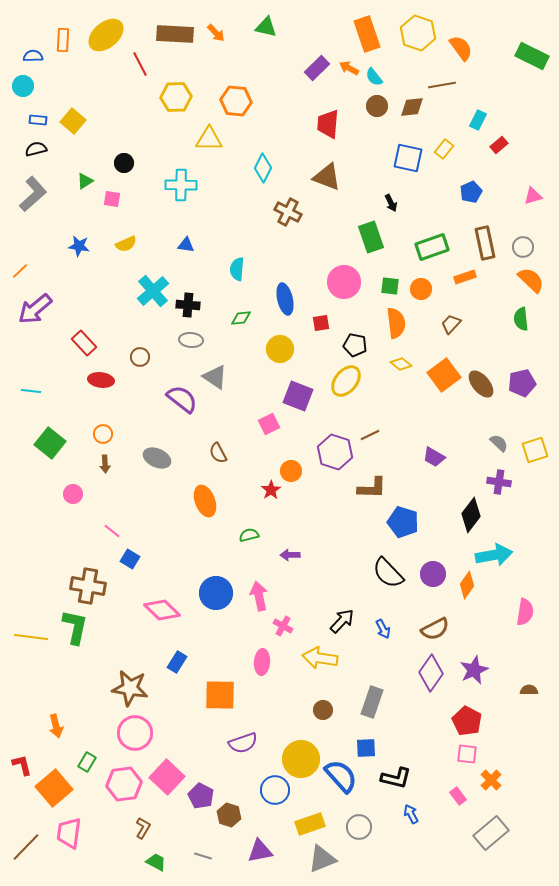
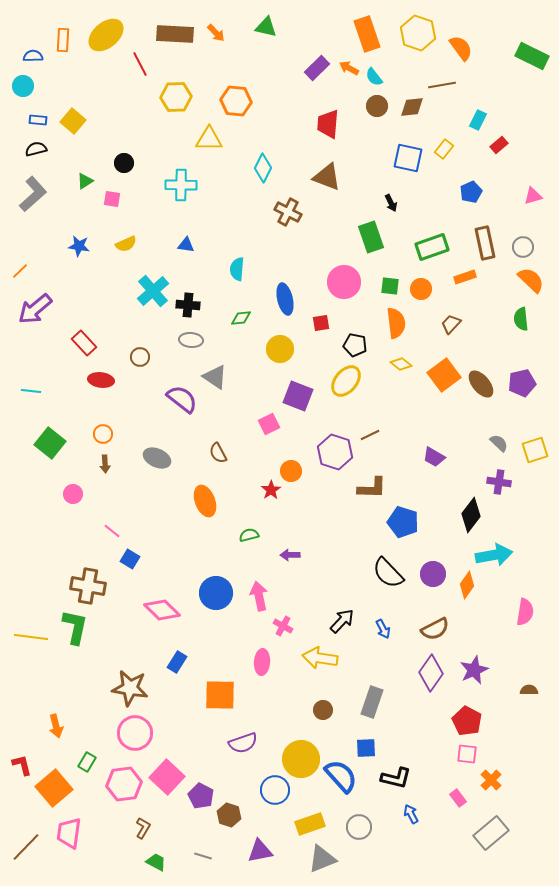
pink rectangle at (458, 796): moved 2 px down
